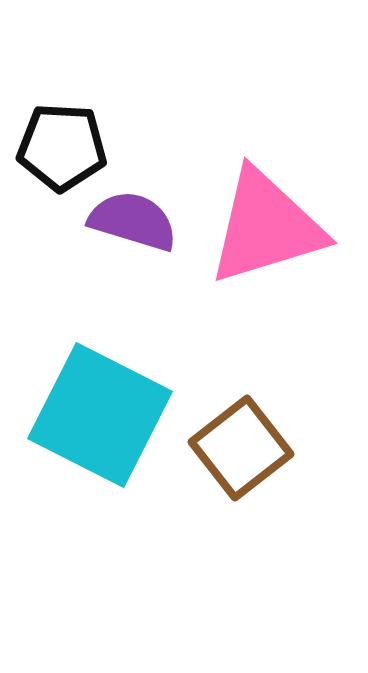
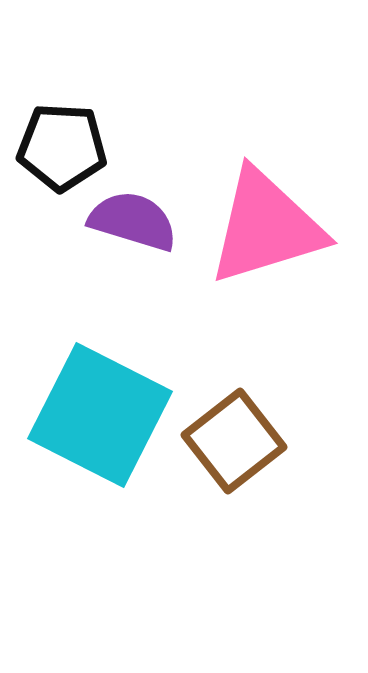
brown square: moved 7 px left, 7 px up
